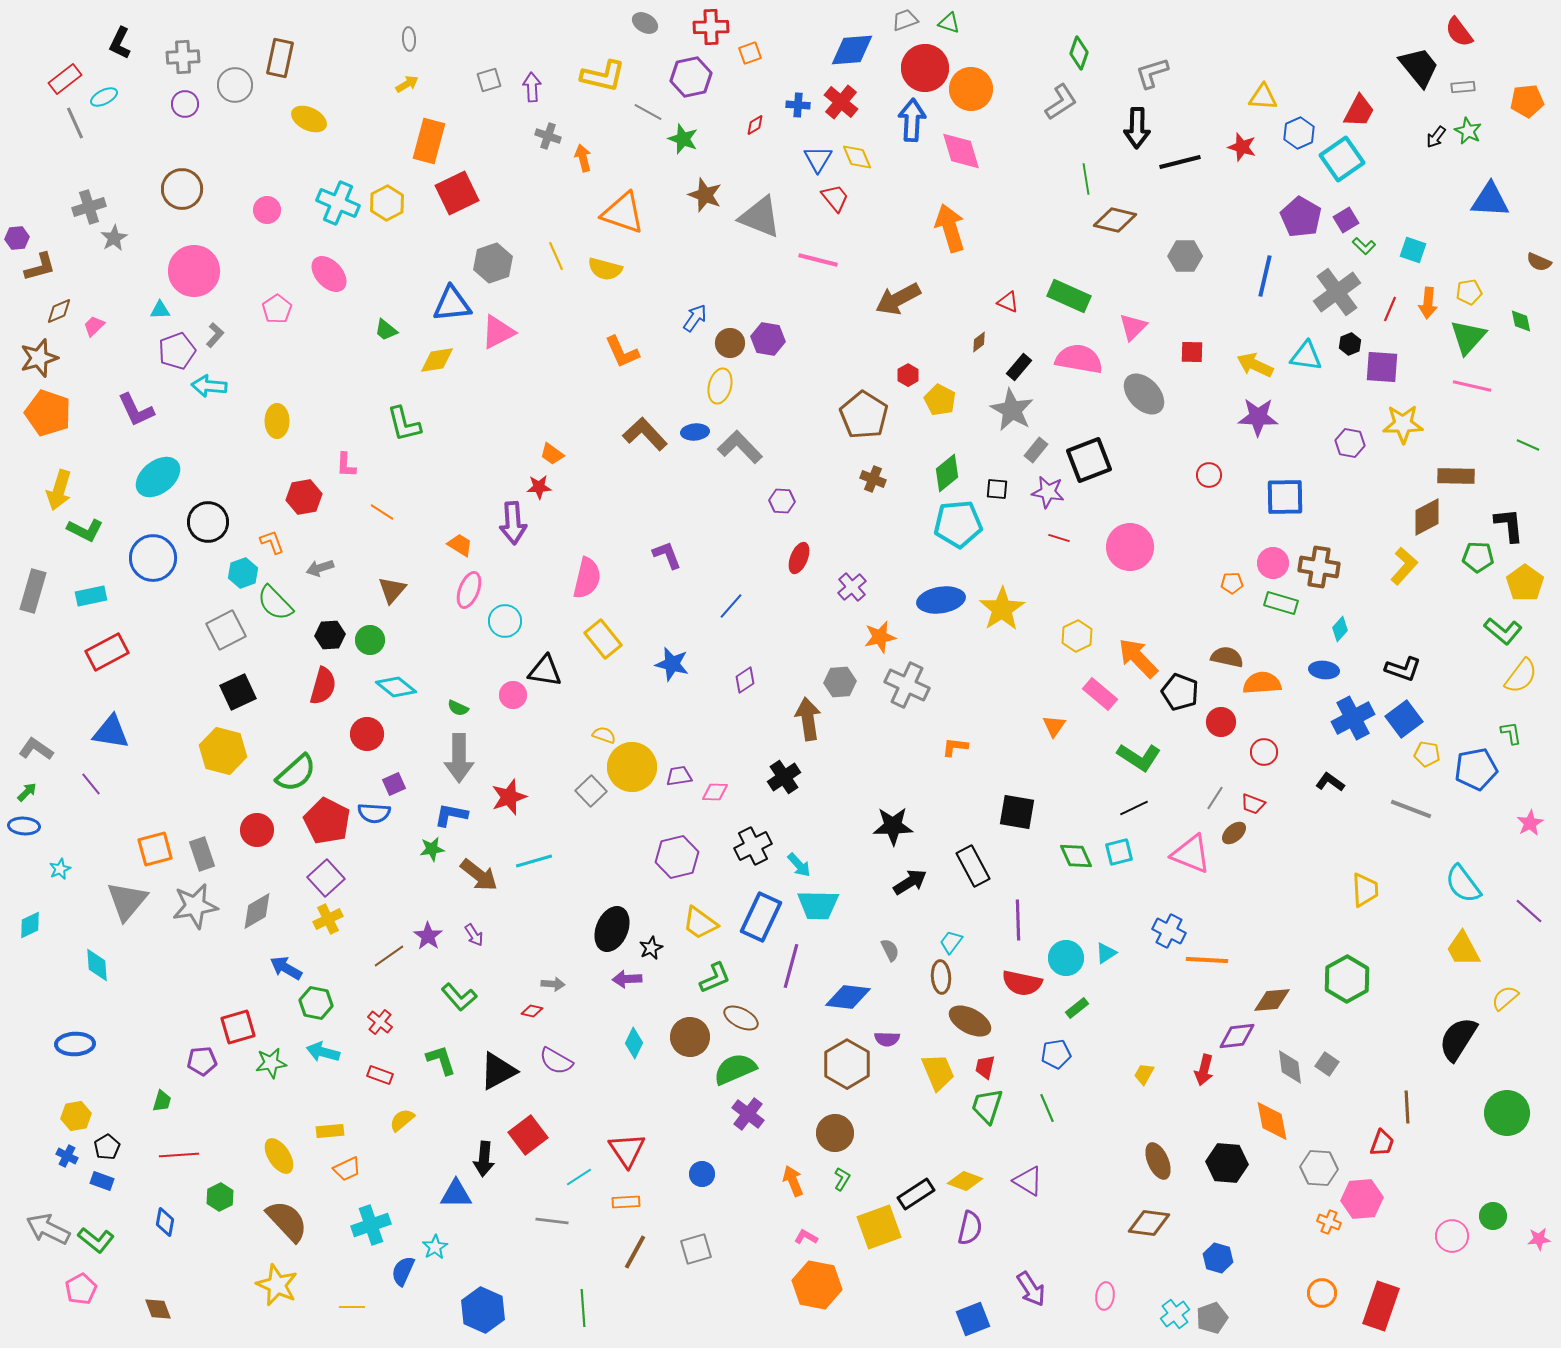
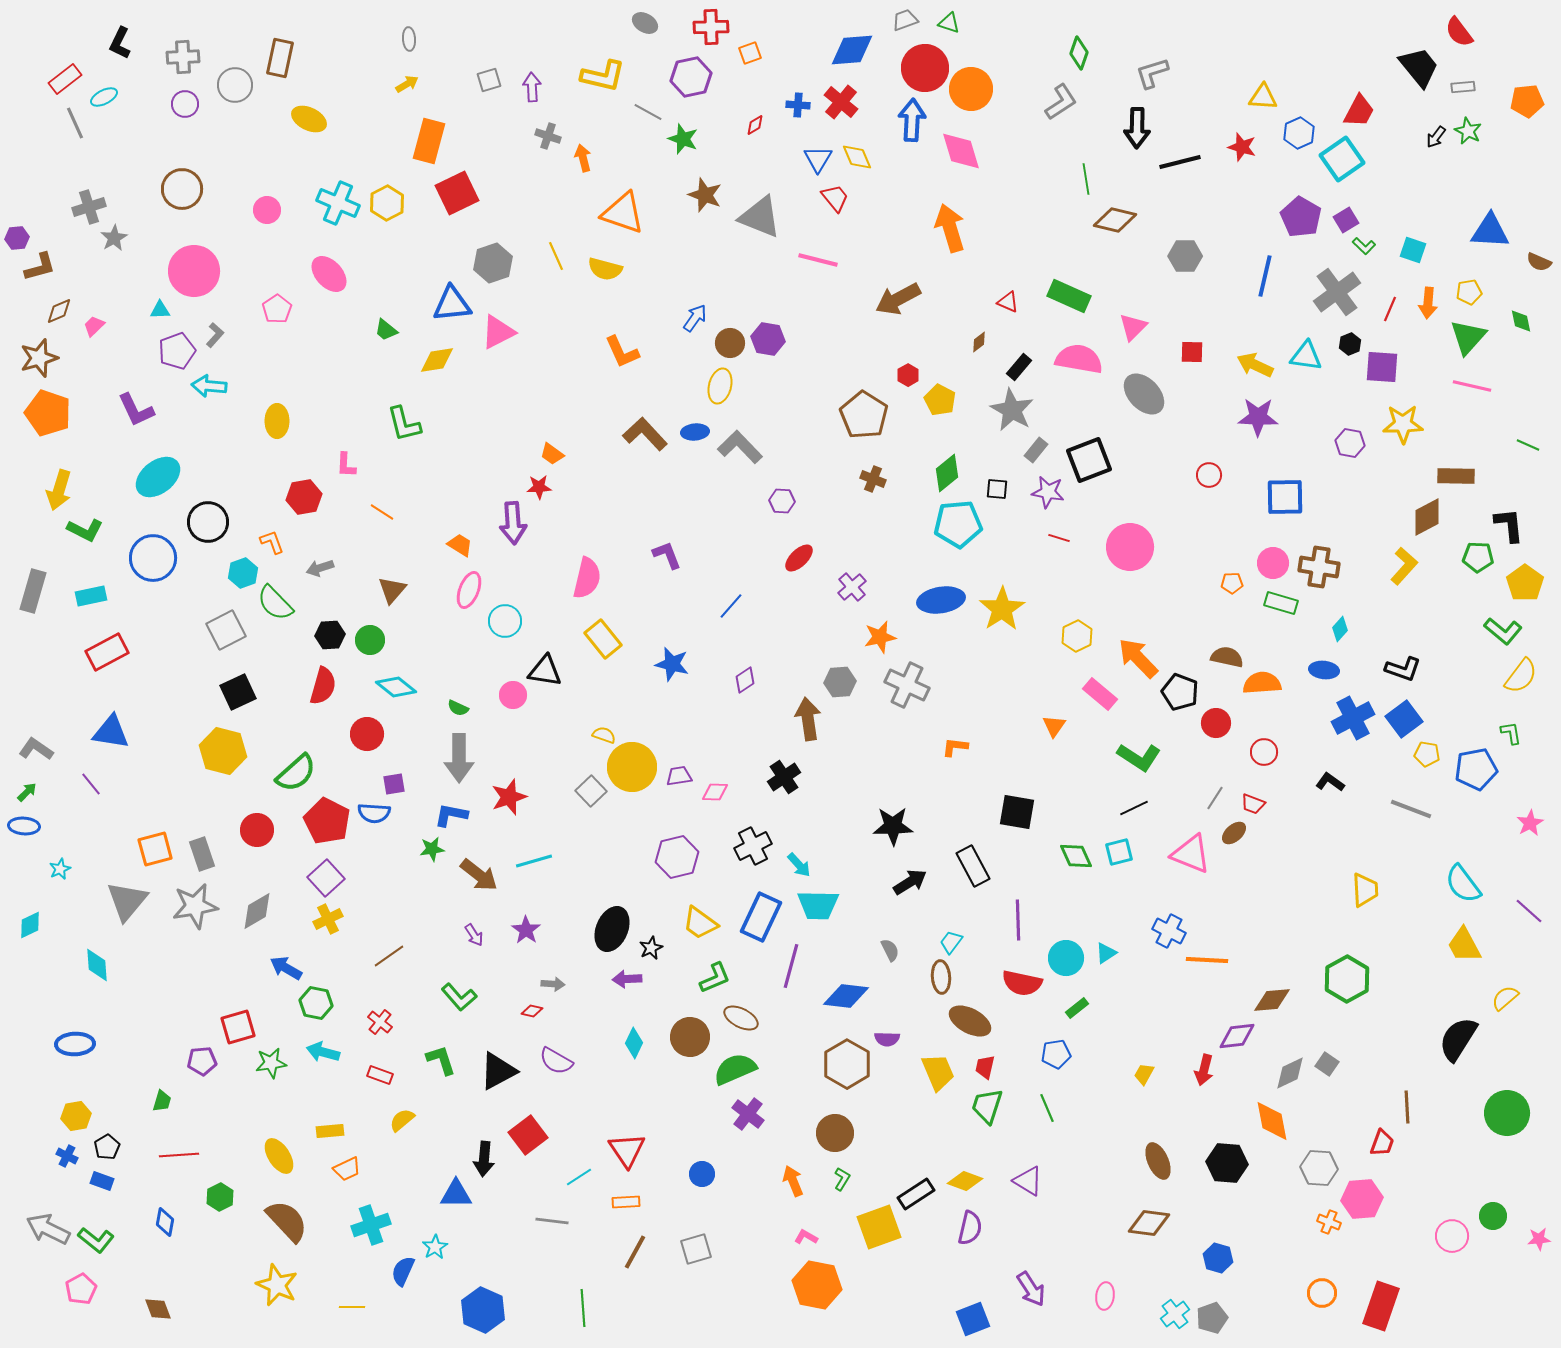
blue triangle at (1490, 200): moved 31 px down
red ellipse at (799, 558): rotated 24 degrees clockwise
red circle at (1221, 722): moved 5 px left, 1 px down
purple square at (394, 784): rotated 15 degrees clockwise
purple star at (428, 936): moved 98 px right, 6 px up
yellow trapezoid at (1463, 949): moved 1 px right, 4 px up
blue diamond at (848, 997): moved 2 px left, 1 px up
gray diamond at (1290, 1067): moved 6 px down; rotated 72 degrees clockwise
